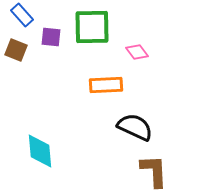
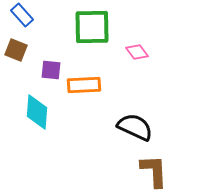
purple square: moved 33 px down
orange rectangle: moved 22 px left
cyan diamond: moved 3 px left, 39 px up; rotated 9 degrees clockwise
